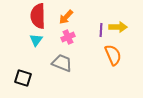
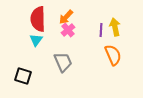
red semicircle: moved 3 px down
yellow arrow: moved 3 px left; rotated 102 degrees counterclockwise
pink cross: moved 7 px up; rotated 16 degrees counterclockwise
gray trapezoid: moved 1 px right, 1 px up; rotated 45 degrees clockwise
black square: moved 2 px up
